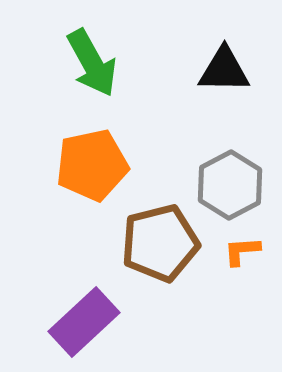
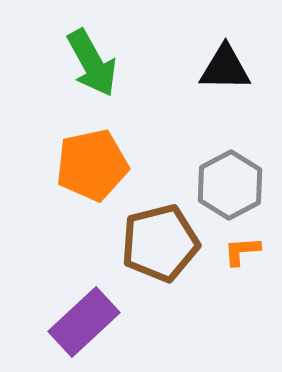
black triangle: moved 1 px right, 2 px up
